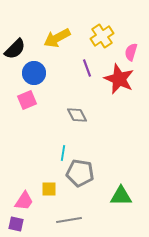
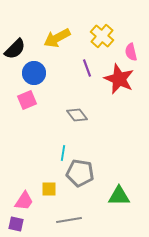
yellow cross: rotated 15 degrees counterclockwise
pink semicircle: rotated 30 degrees counterclockwise
gray diamond: rotated 10 degrees counterclockwise
green triangle: moved 2 px left
